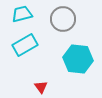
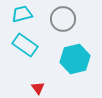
cyan rectangle: rotated 65 degrees clockwise
cyan hexagon: moved 3 px left; rotated 20 degrees counterclockwise
red triangle: moved 3 px left, 1 px down
